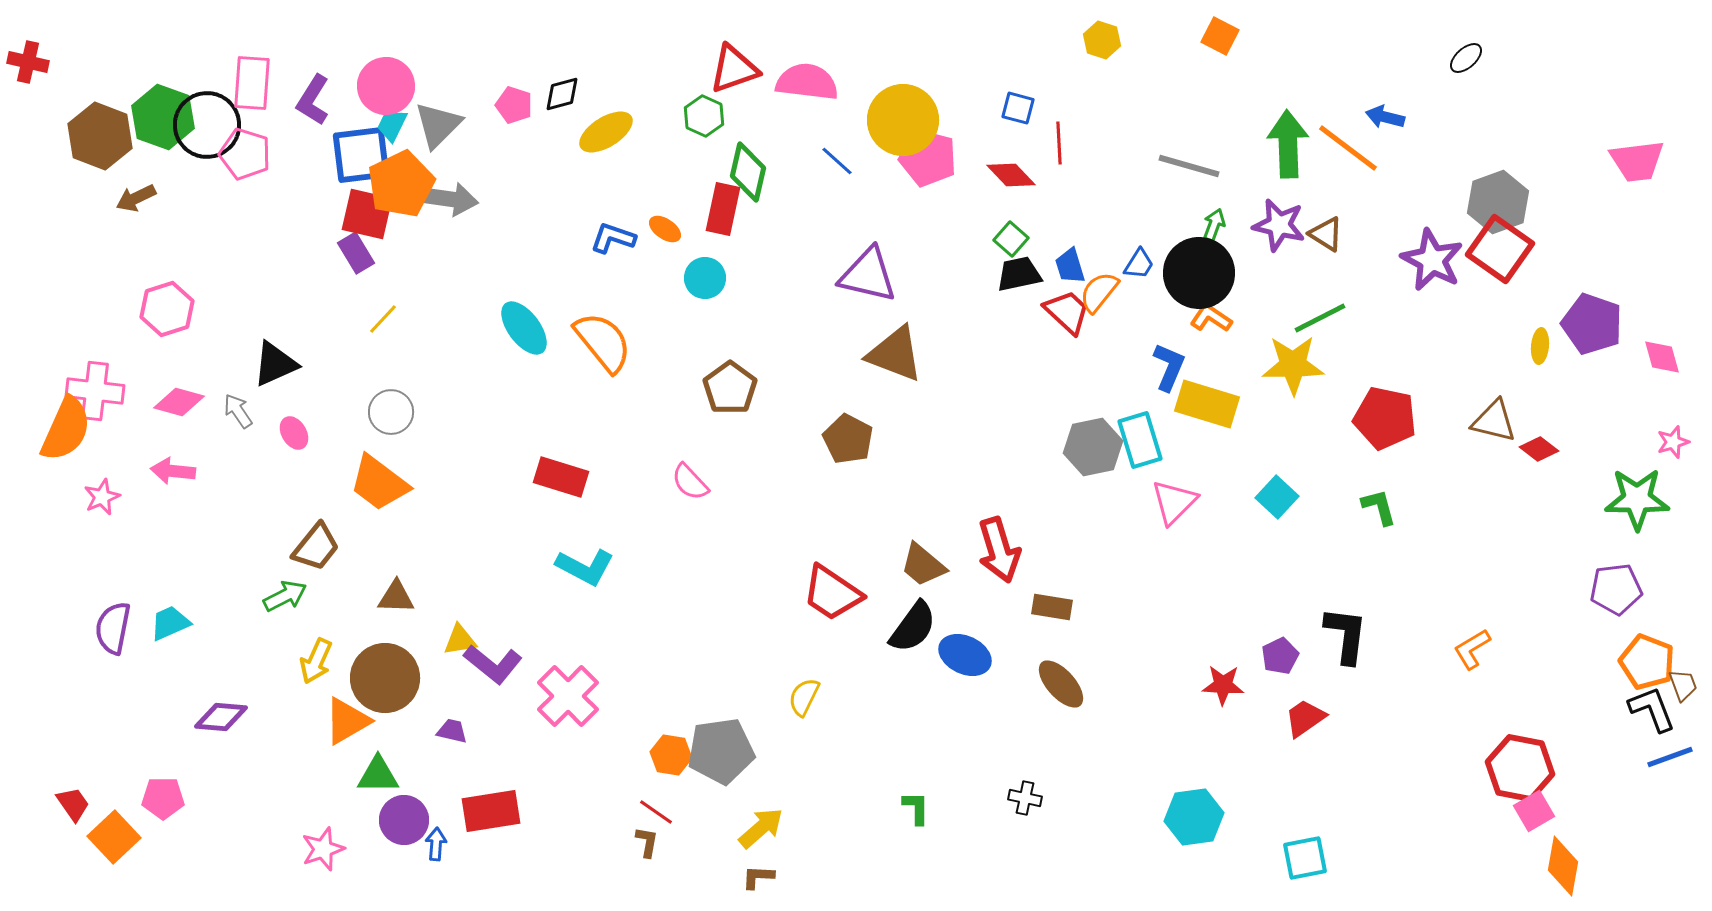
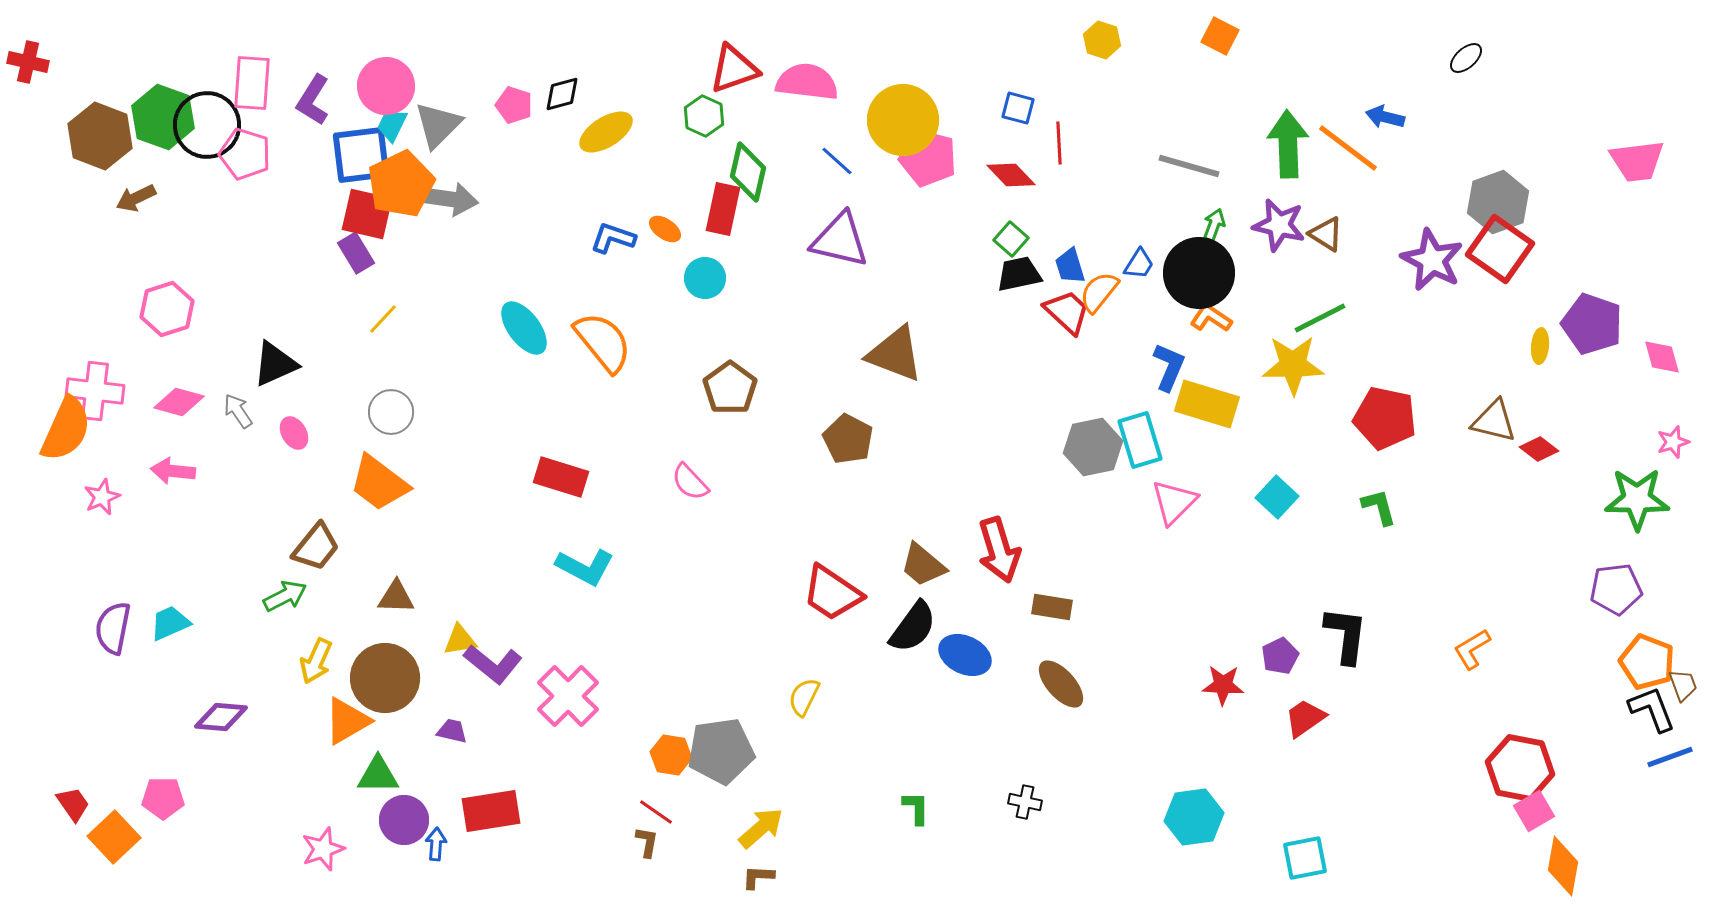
purple triangle at (868, 275): moved 28 px left, 35 px up
black cross at (1025, 798): moved 4 px down
